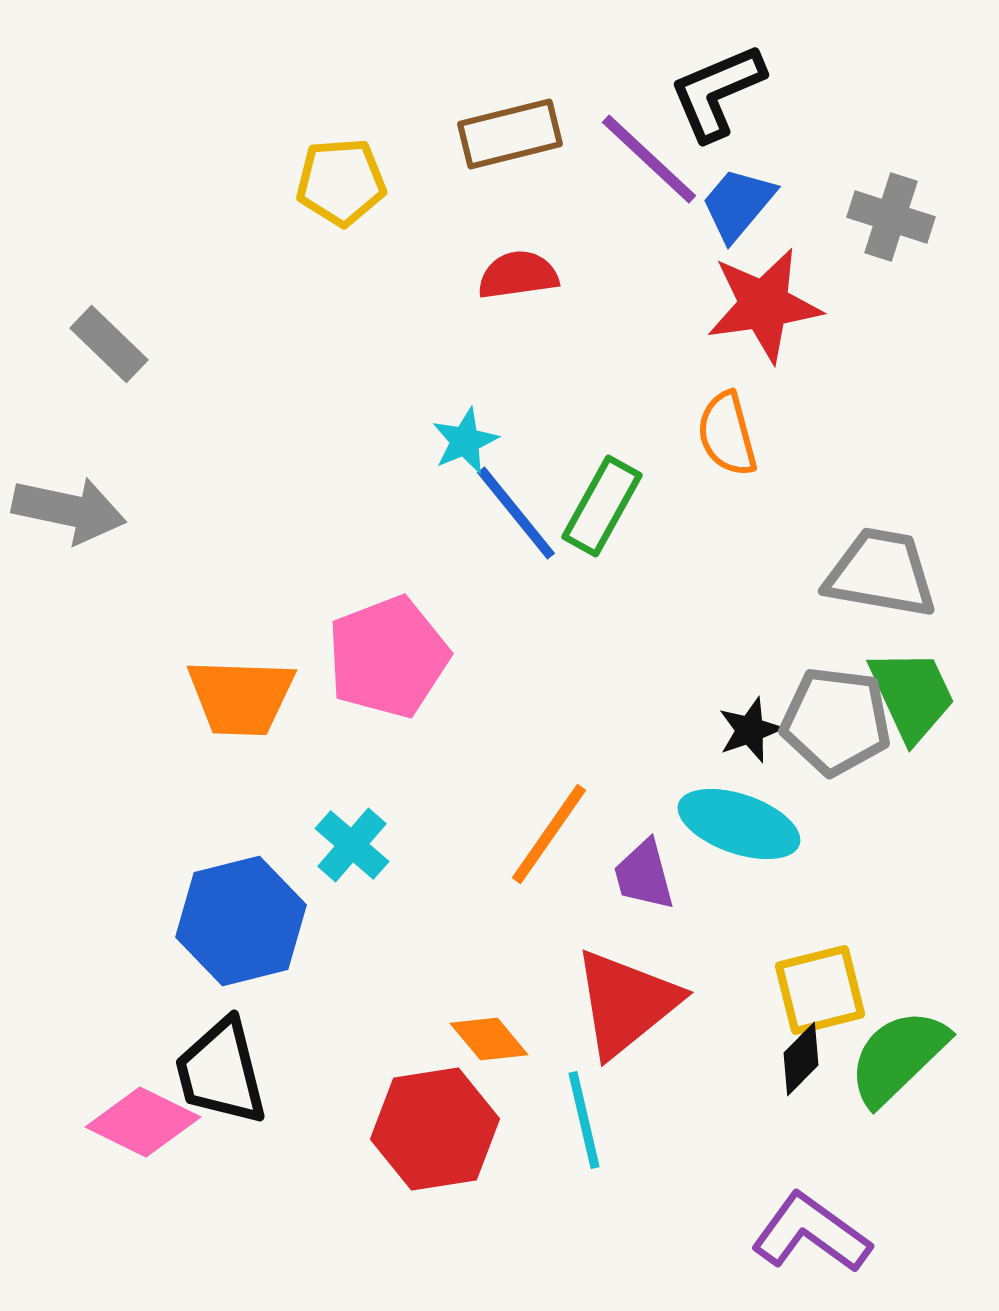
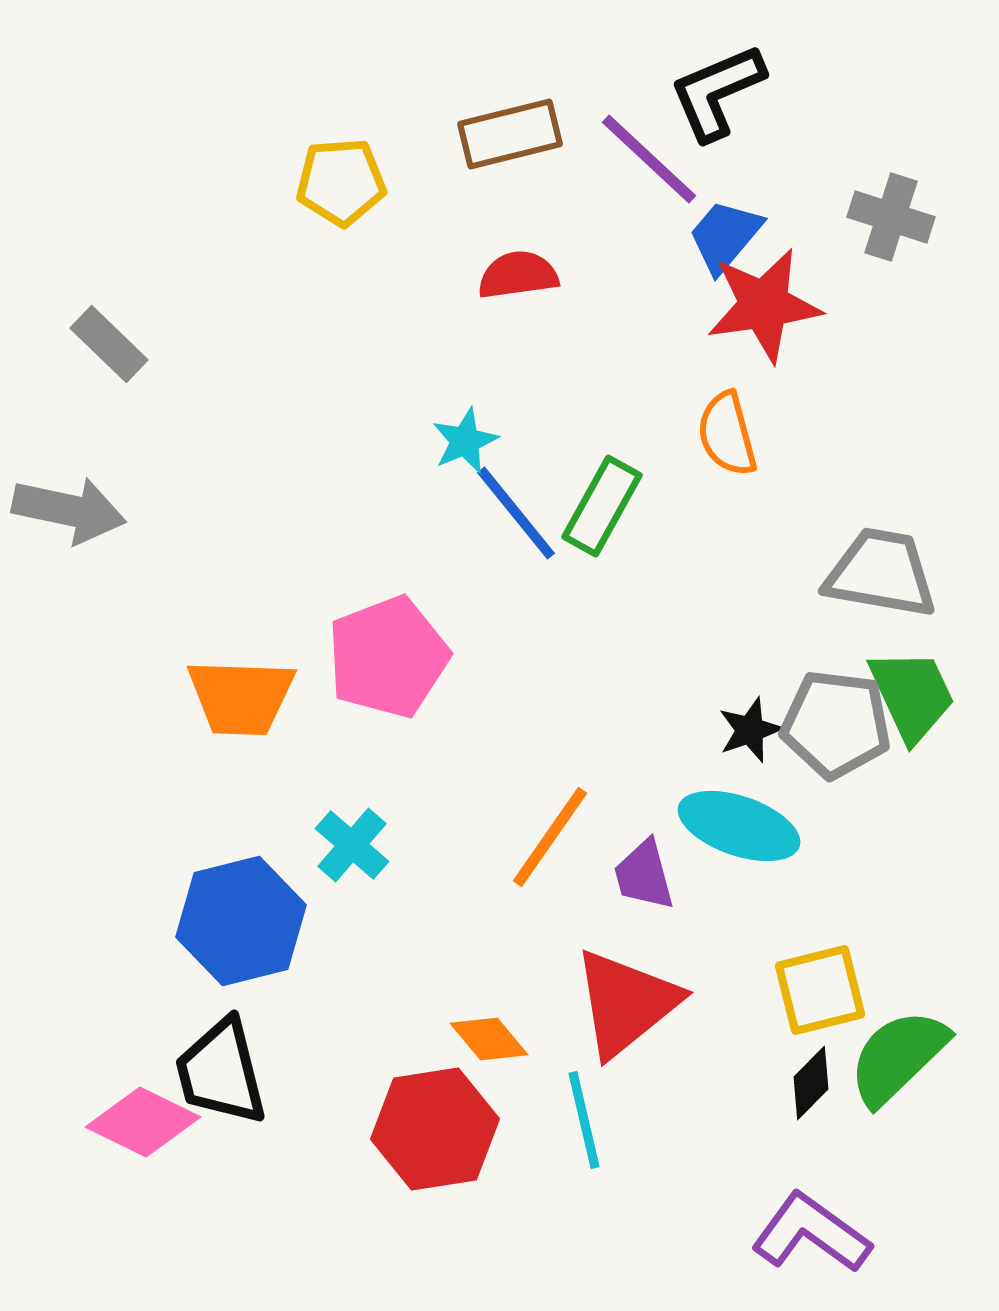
blue trapezoid: moved 13 px left, 32 px down
gray pentagon: moved 3 px down
cyan ellipse: moved 2 px down
orange line: moved 1 px right, 3 px down
black diamond: moved 10 px right, 24 px down
